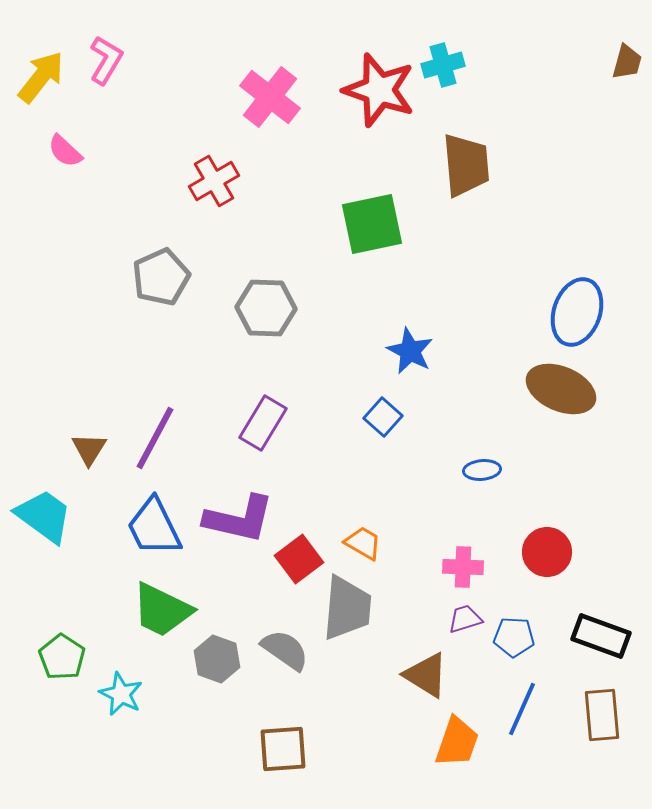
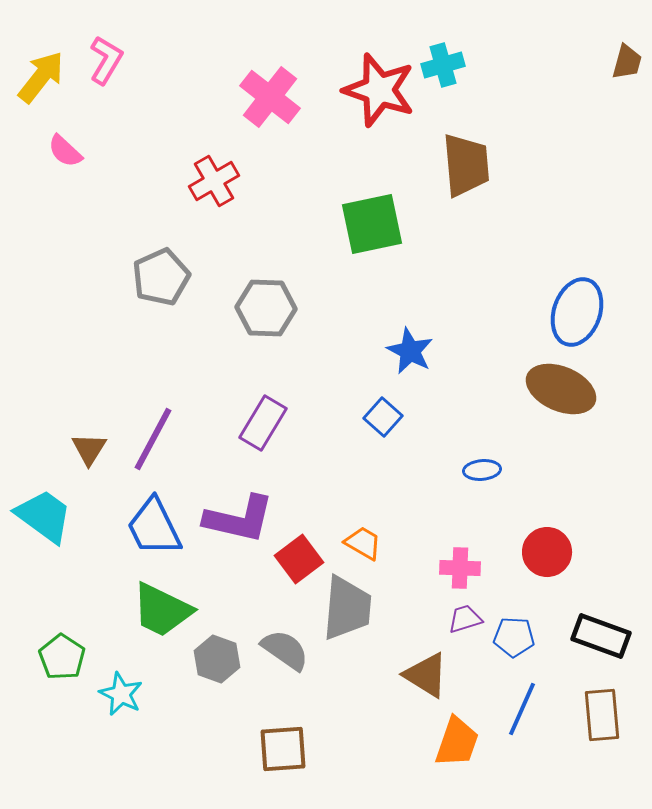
purple line at (155, 438): moved 2 px left, 1 px down
pink cross at (463, 567): moved 3 px left, 1 px down
